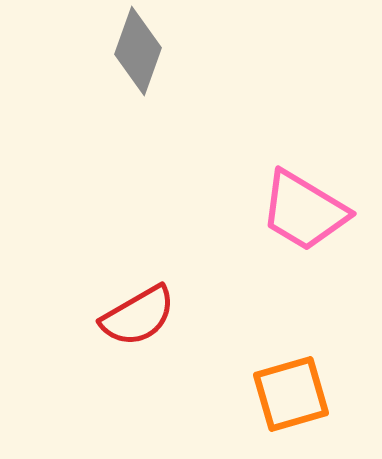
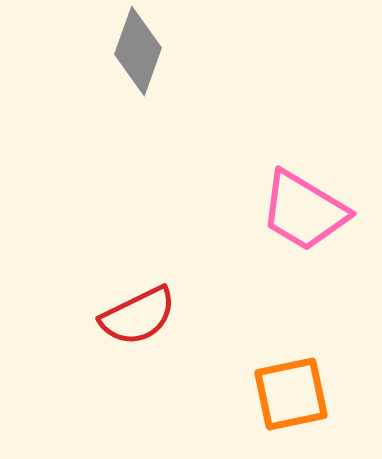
red semicircle: rotated 4 degrees clockwise
orange square: rotated 4 degrees clockwise
